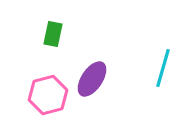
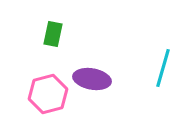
purple ellipse: rotated 66 degrees clockwise
pink hexagon: moved 1 px up
